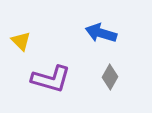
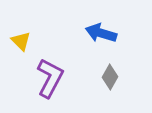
purple L-shape: moved 1 px left, 1 px up; rotated 78 degrees counterclockwise
